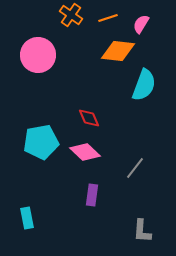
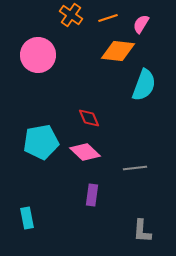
gray line: rotated 45 degrees clockwise
